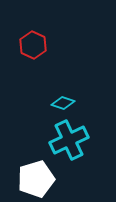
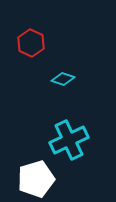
red hexagon: moved 2 px left, 2 px up
cyan diamond: moved 24 px up
